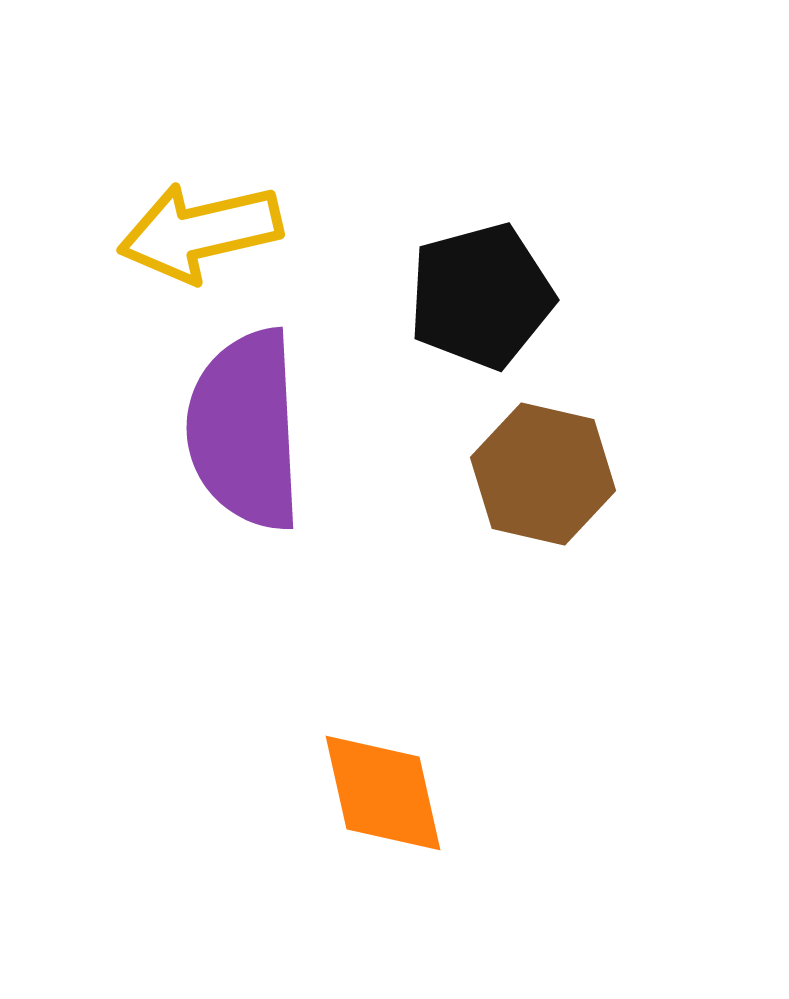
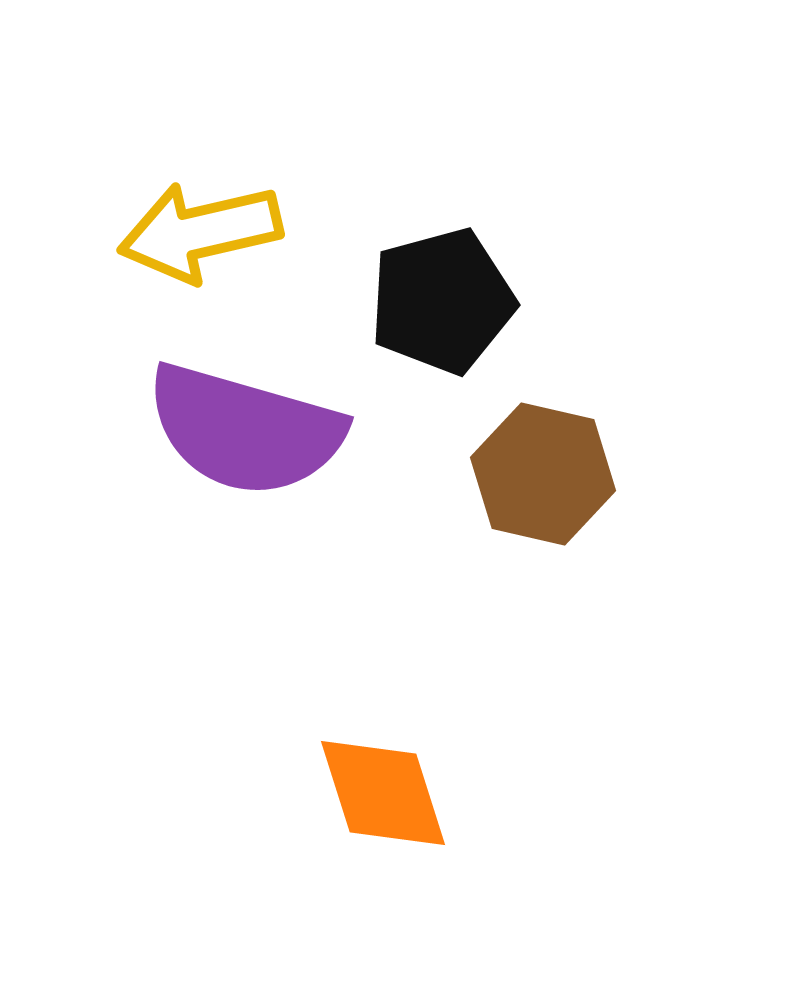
black pentagon: moved 39 px left, 5 px down
purple semicircle: rotated 71 degrees counterclockwise
orange diamond: rotated 5 degrees counterclockwise
